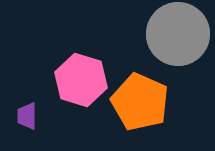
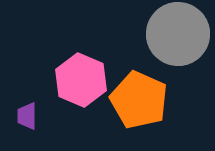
pink hexagon: rotated 6 degrees clockwise
orange pentagon: moved 1 px left, 2 px up
